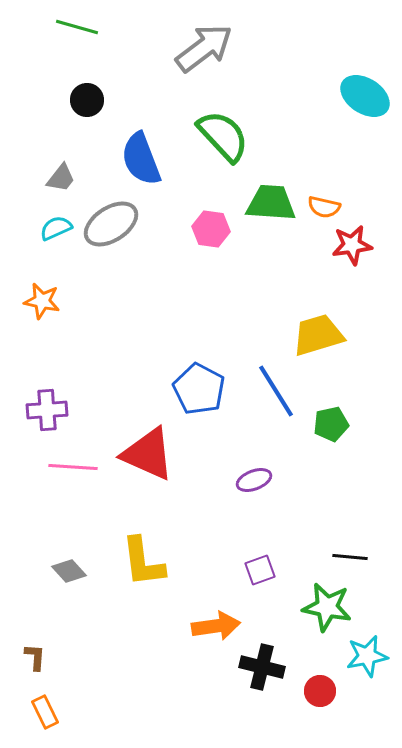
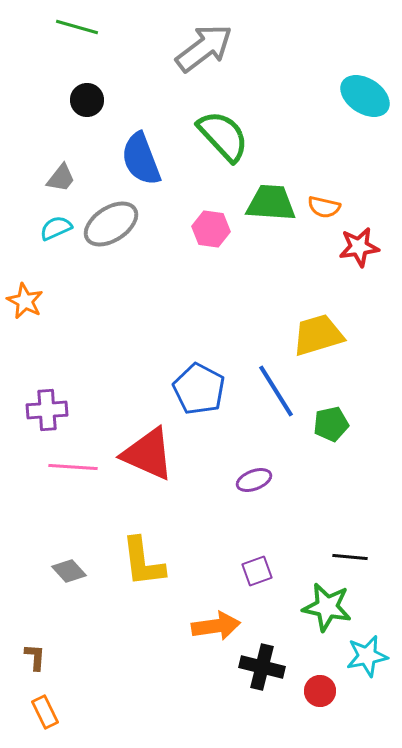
red star: moved 7 px right, 2 px down
orange star: moved 17 px left; rotated 15 degrees clockwise
purple square: moved 3 px left, 1 px down
